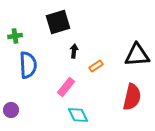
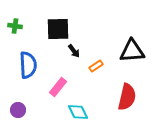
black square: moved 7 px down; rotated 15 degrees clockwise
green cross: moved 10 px up; rotated 16 degrees clockwise
black arrow: rotated 136 degrees clockwise
black triangle: moved 5 px left, 4 px up
pink rectangle: moved 8 px left
red semicircle: moved 5 px left
purple circle: moved 7 px right
cyan diamond: moved 3 px up
